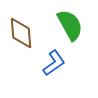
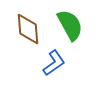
brown diamond: moved 7 px right, 4 px up
